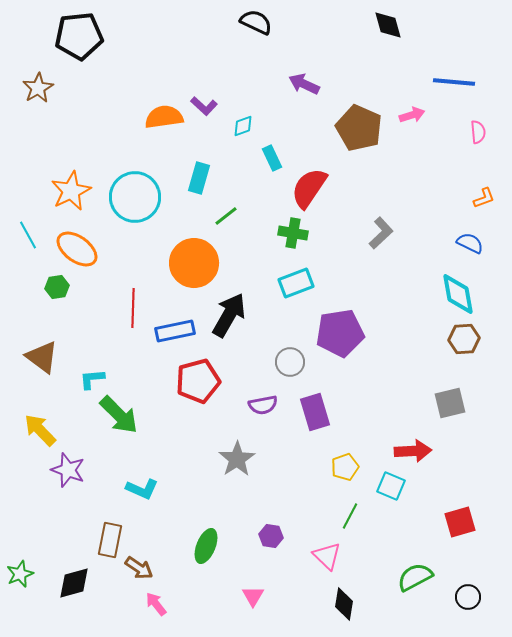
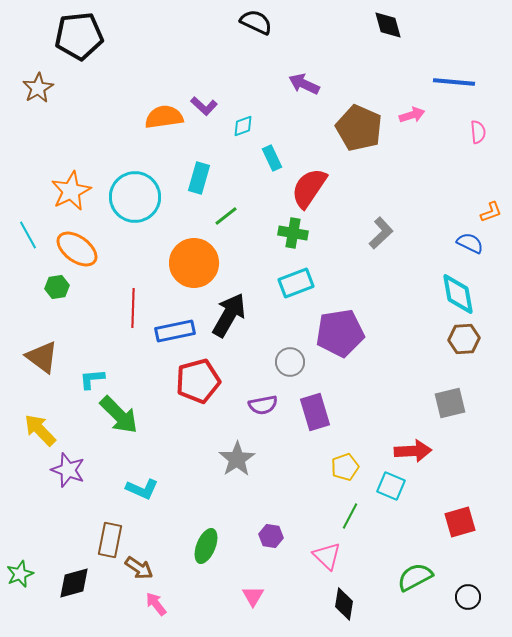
orange L-shape at (484, 198): moved 7 px right, 14 px down
